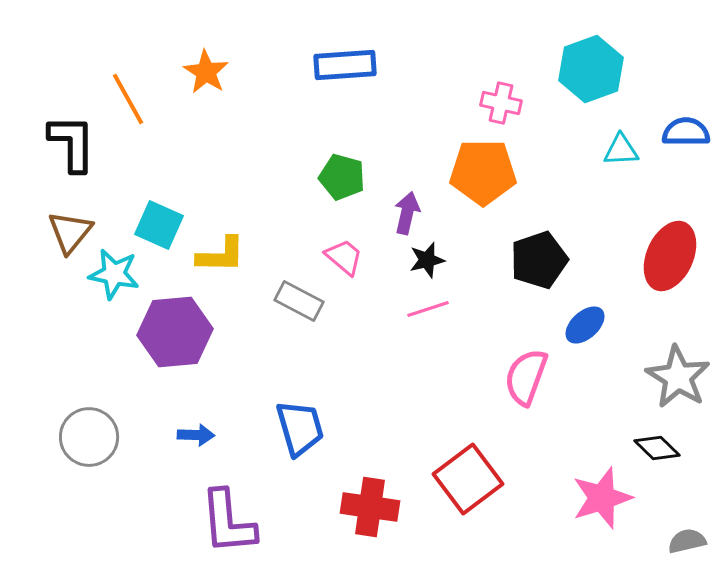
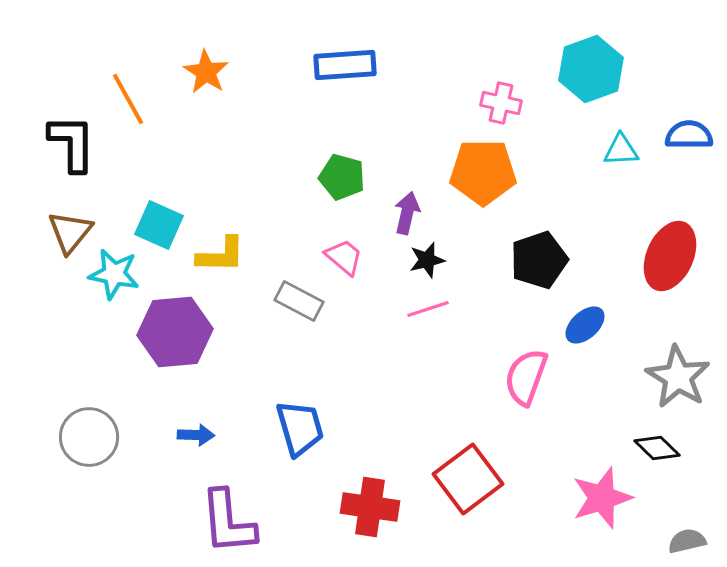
blue semicircle: moved 3 px right, 3 px down
